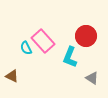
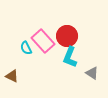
red circle: moved 19 px left
gray triangle: moved 5 px up
